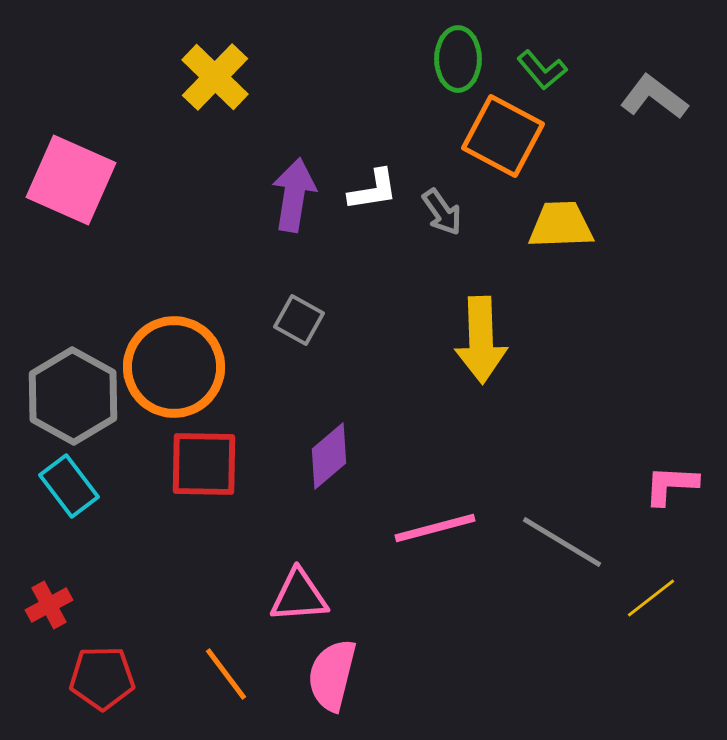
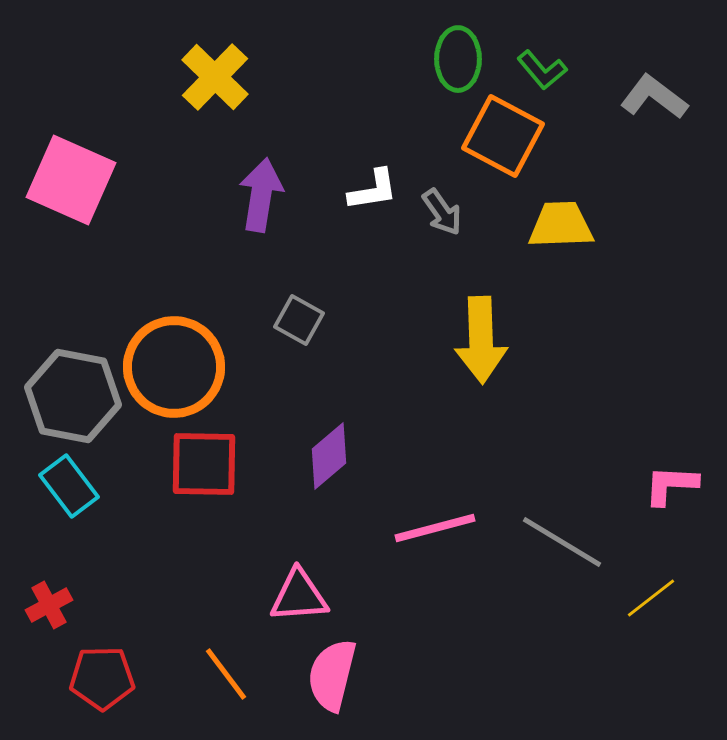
purple arrow: moved 33 px left
gray hexagon: rotated 18 degrees counterclockwise
